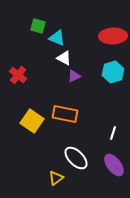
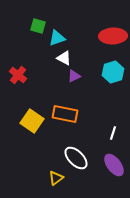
cyan triangle: rotated 42 degrees counterclockwise
